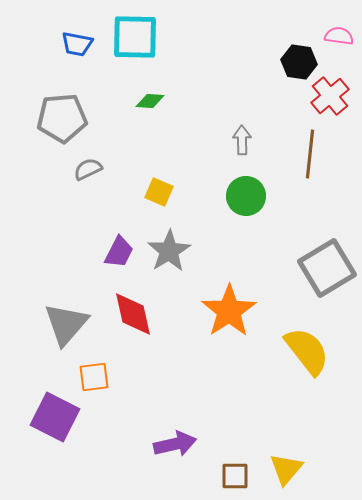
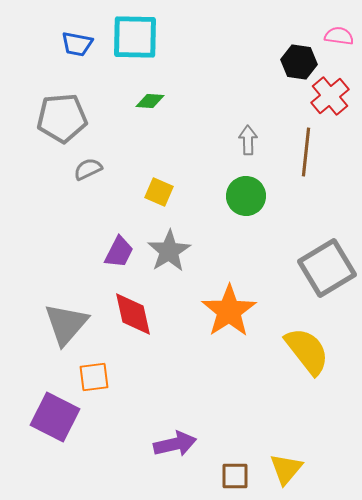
gray arrow: moved 6 px right
brown line: moved 4 px left, 2 px up
